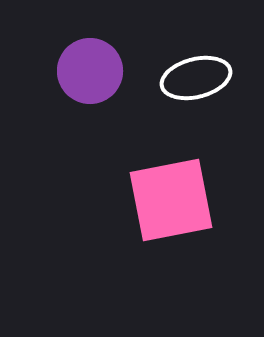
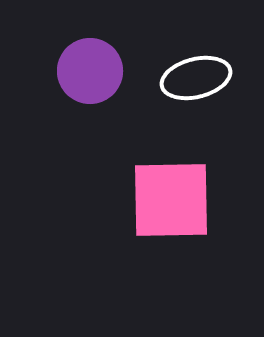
pink square: rotated 10 degrees clockwise
